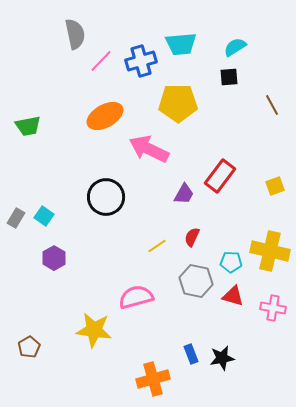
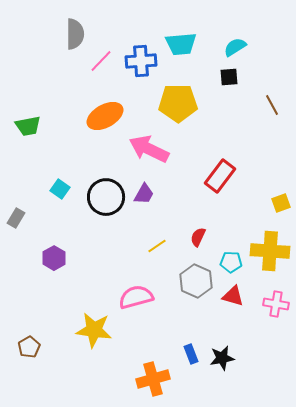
gray semicircle: rotated 12 degrees clockwise
blue cross: rotated 12 degrees clockwise
yellow square: moved 6 px right, 17 px down
purple trapezoid: moved 40 px left
cyan square: moved 16 px right, 27 px up
red semicircle: moved 6 px right
yellow cross: rotated 9 degrees counterclockwise
gray hexagon: rotated 12 degrees clockwise
pink cross: moved 3 px right, 4 px up
